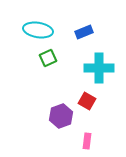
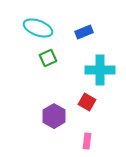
cyan ellipse: moved 2 px up; rotated 12 degrees clockwise
cyan cross: moved 1 px right, 2 px down
red square: moved 1 px down
purple hexagon: moved 7 px left; rotated 10 degrees counterclockwise
